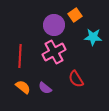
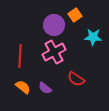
red semicircle: rotated 24 degrees counterclockwise
